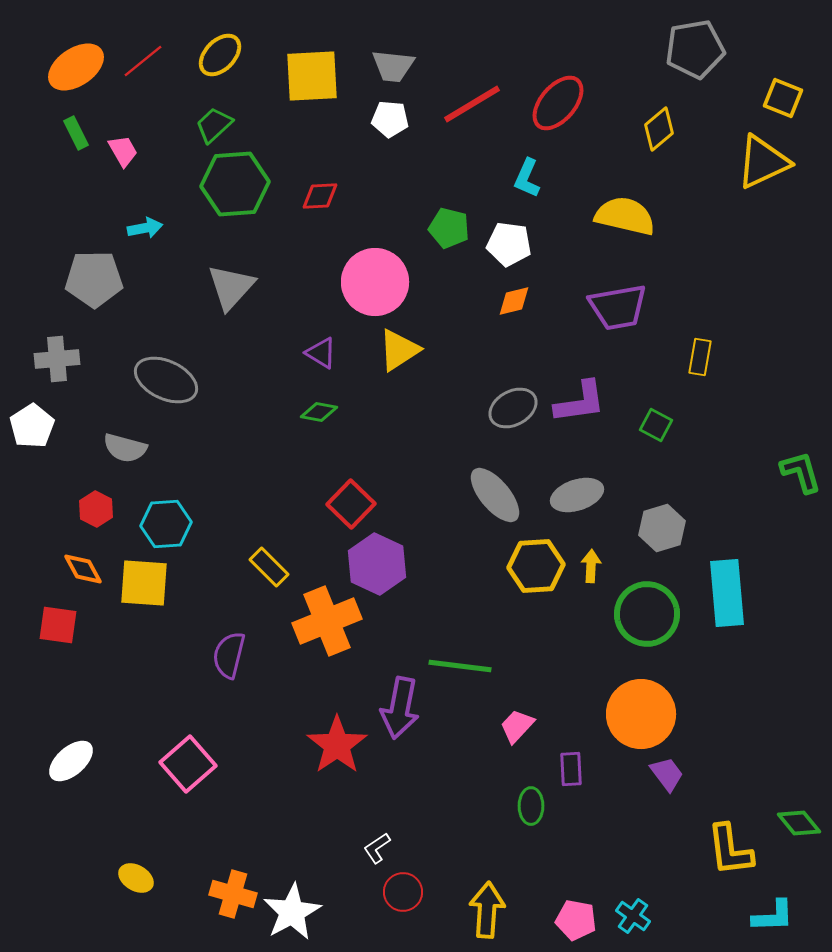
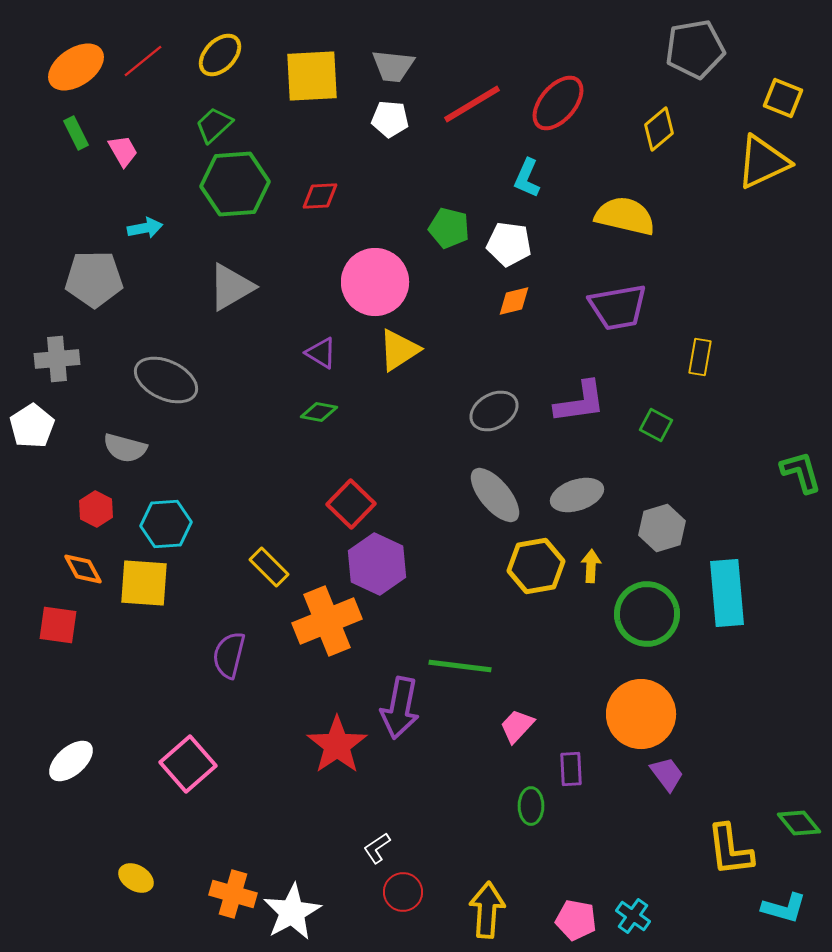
gray triangle at (231, 287): rotated 18 degrees clockwise
gray ellipse at (513, 408): moved 19 px left, 3 px down
yellow hexagon at (536, 566): rotated 6 degrees counterclockwise
cyan L-shape at (773, 916): moved 11 px right, 8 px up; rotated 18 degrees clockwise
